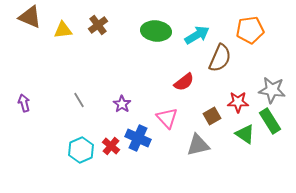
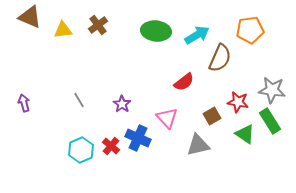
red star: rotated 10 degrees clockwise
